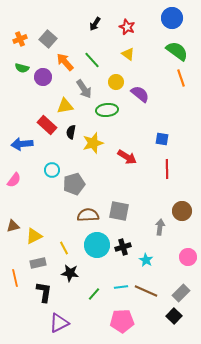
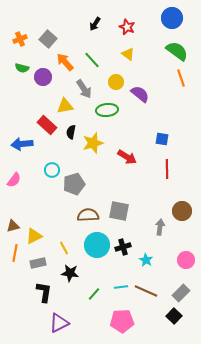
pink circle at (188, 257): moved 2 px left, 3 px down
orange line at (15, 278): moved 25 px up; rotated 24 degrees clockwise
